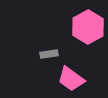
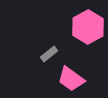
gray rectangle: rotated 30 degrees counterclockwise
